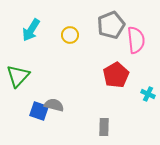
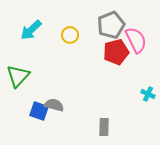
cyan arrow: rotated 15 degrees clockwise
pink semicircle: rotated 20 degrees counterclockwise
red pentagon: moved 23 px up; rotated 15 degrees clockwise
